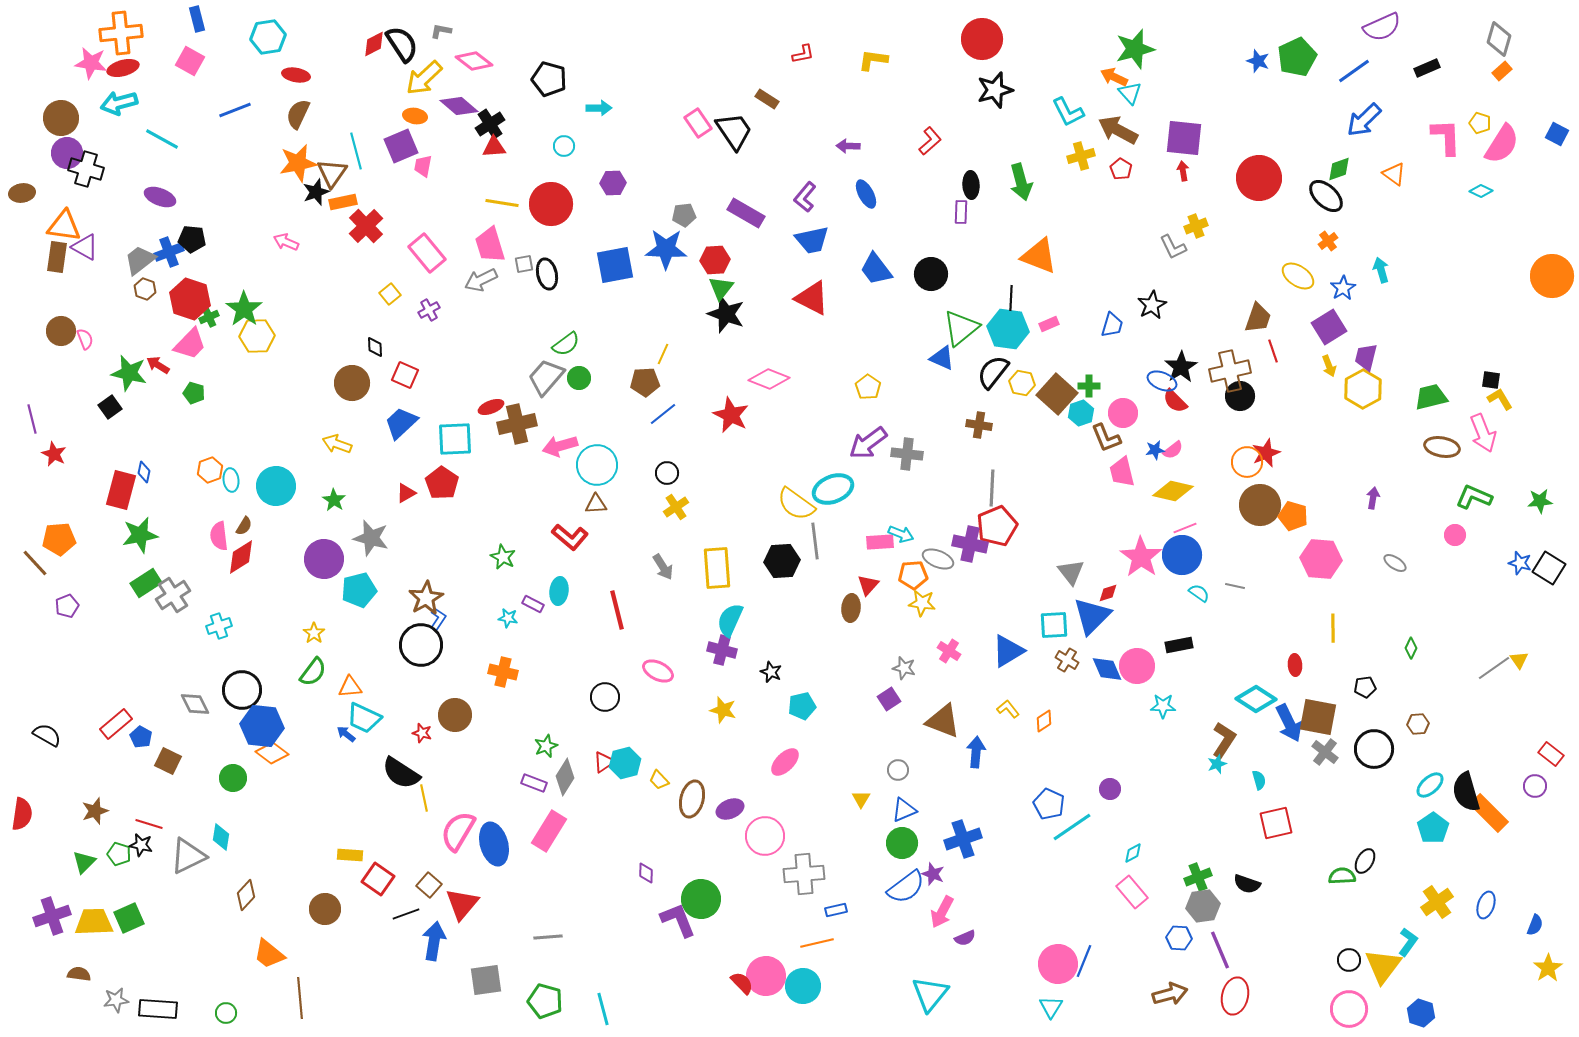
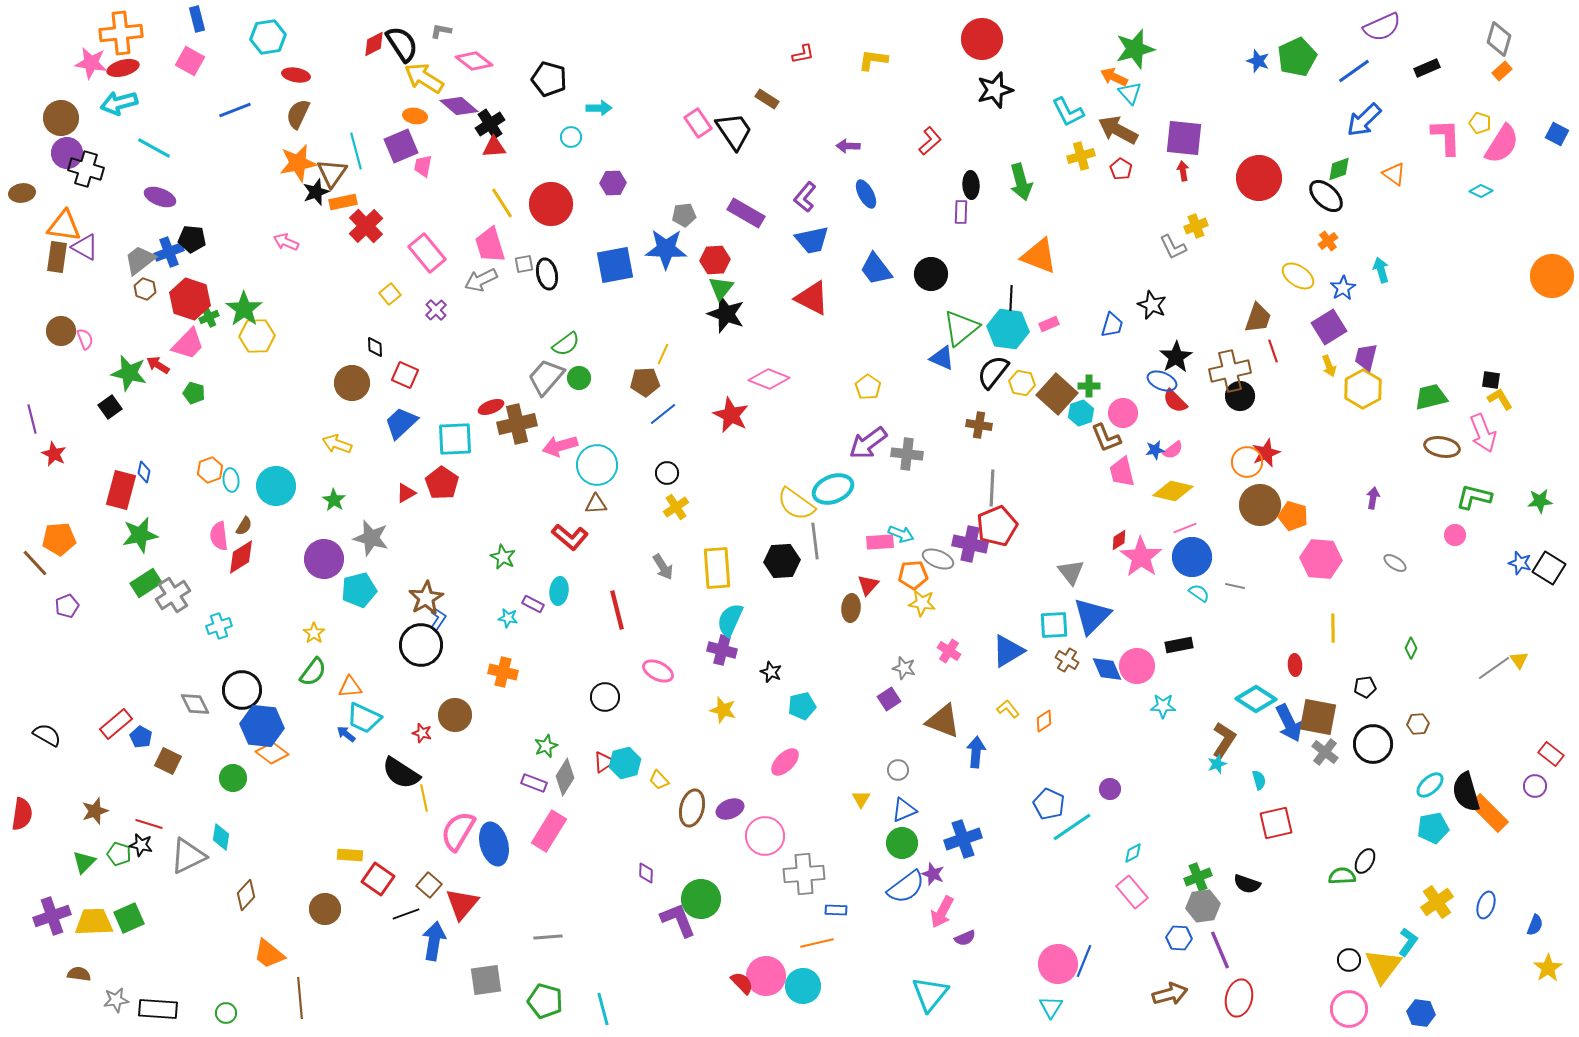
yellow arrow at (424, 78): rotated 75 degrees clockwise
cyan line at (162, 139): moved 8 px left, 9 px down
cyan circle at (564, 146): moved 7 px right, 9 px up
yellow line at (502, 203): rotated 48 degrees clockwise
black star at (1152, 305): rotated 20 degrees counterclockwise
purple cross at (429, 310): moved 7 px right; rotated 15 degrees counterclockwise
pink trapezoid at (190, 344): moved 2 px left
black star at (1181, 367): moved 5 px left, 10 px up
green L-shape at (1474, 497): rotated 9 degrees counterclockwise
blue circle at (1182, 555): moved 10 px right, 2 px down
red diamond at (1108, 593): moved 11 px right, 53 px up; rotated 15 degrees counterclockwise
black circle at (1374, 749): moved 1 px left, 5 px up
brown ellipse at (692, 799): moved 9 px down
cyan pentagon at (1433, 828): rotated 24 degrees clockwise
blue rectangle at (836, 910): rotated 15 degrees clockwise
red ellipse at (1235, 996): moved 4 px right, 2 px down
blue hexagon at (1421, 1013): rotated 12 degrees counterclockwise
